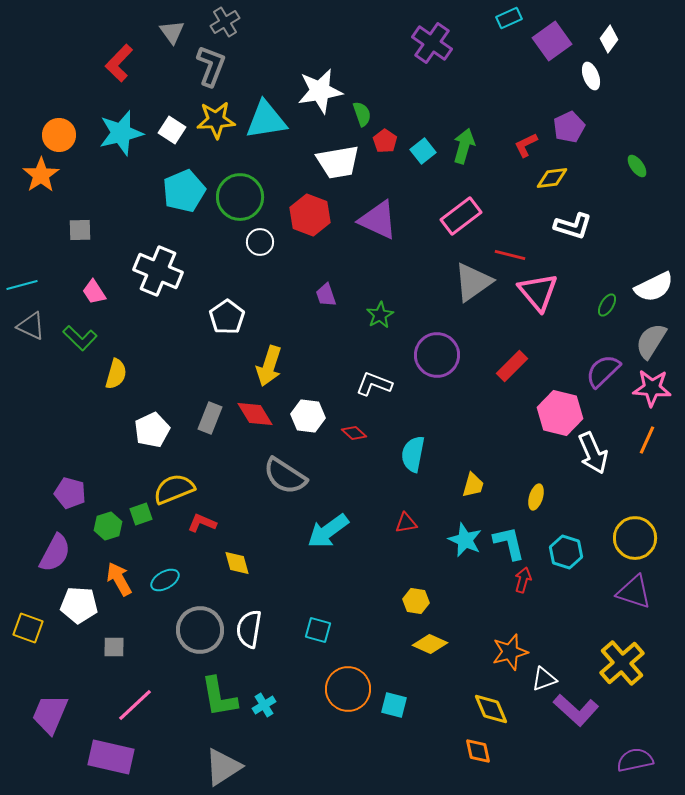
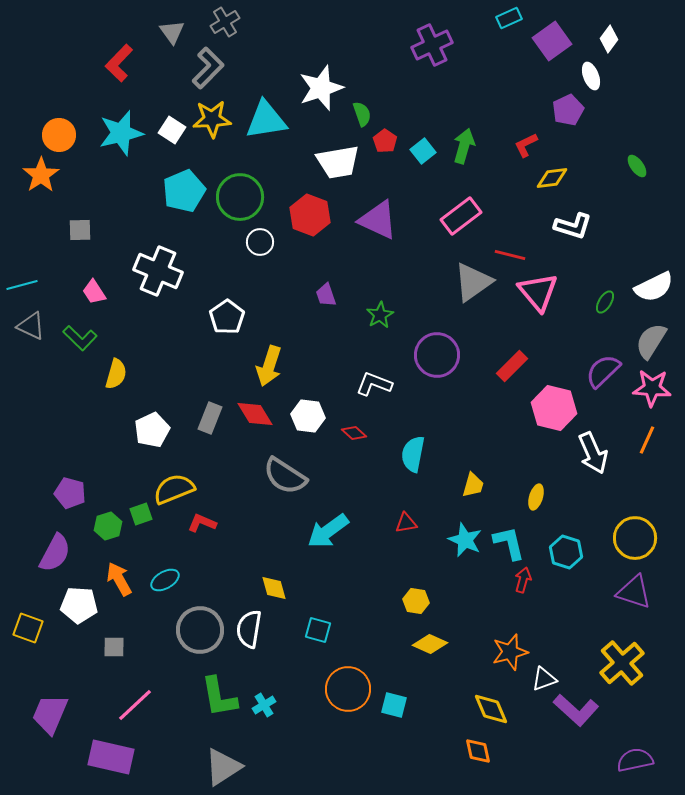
purple cross at (432, 43): moved 2 px down; rotated 30 degrees clockwise
gray L-shape at (211, 66): moved 3 px left, 2 px down; rotated 24 degrees clockwise
white star at (320, 91): moved 1 px right, 3 px up; rotated 9 degrees counterclockwise
yellow star at (216, 120): moved 4 px left, 1 px up
purple pentagon at (569, 127): moved 1 px left, 17 px up
green ellipse at (607, 305): moved 2 px left, 3 px up
pink hexagon at (560, 413): moved 6 px left, 5 px up
yellow diamond at (237, 563): moved 37 px right, 25 px down
